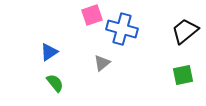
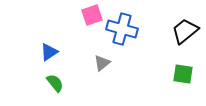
green square: moved 1 px up; rotated 20 degrees clockwise
